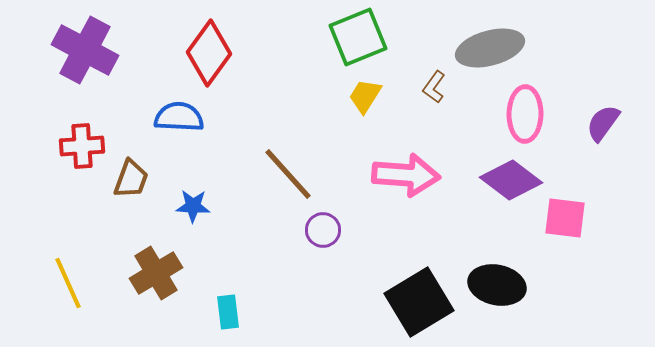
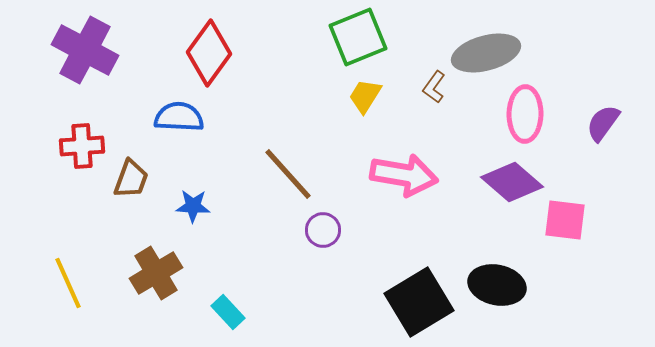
gray ellipse: moved 4 px left, 5 px down
pink arrow: moved 2 px left; rotated 6 degrees clockwise
purple diamond: moved 1 px right, 2 px down; rotated 4 degrees clockwise
pink square: moved 2 px down
cyan rectangle: rotated 36 degrees counterclockwise
